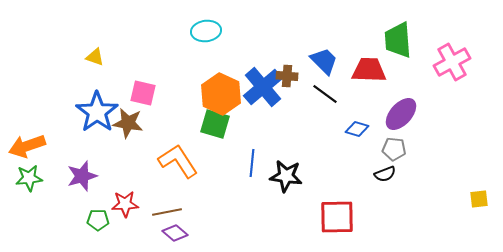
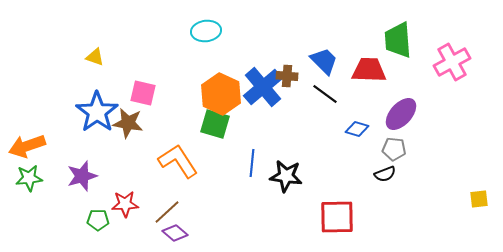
brown line: rotated 32 degrees counterclockwise
